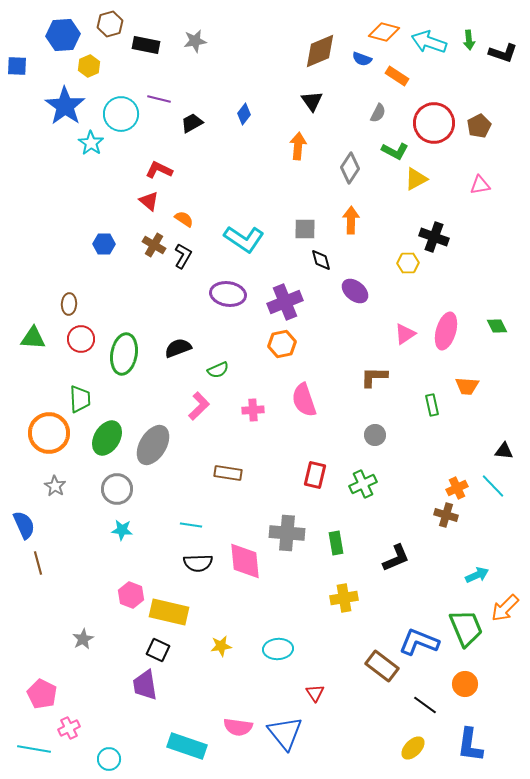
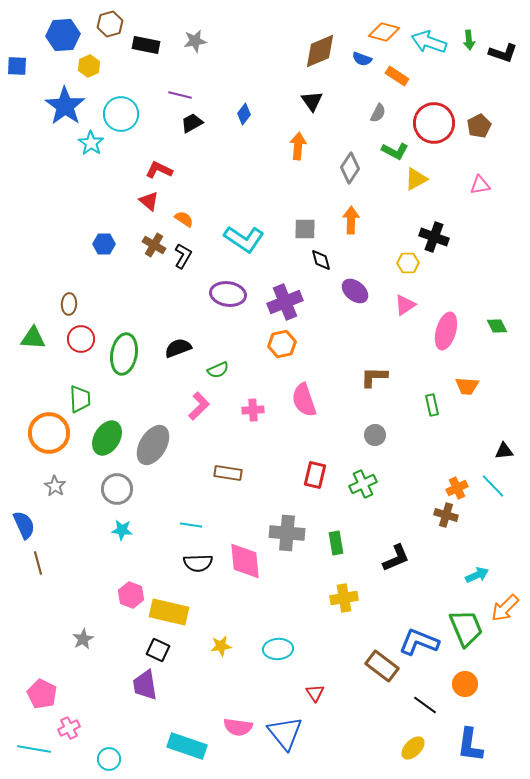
purple line at (159, 99): moved 21 px right, 4 px up
pink triangle at (405, 334): moved 29 px up
black triangle at (504, 451): rotated 12 degrees counterclockwise
